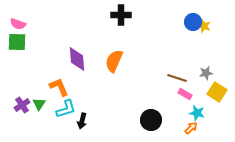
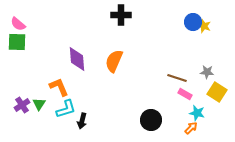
pink semicircle: rotated 21 degrees clockwise
gray star: moved 1 px right, 1 px up; rotated 16 degrees clockwise
